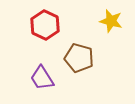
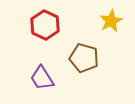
yellow star: rotated 30 degrees clockwise
brown pentagon: moved 5 px right
